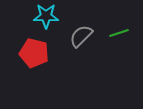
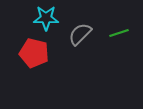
cyan star: moved 2 px down
gray semicircle: moved 1 px left, 2 px up
